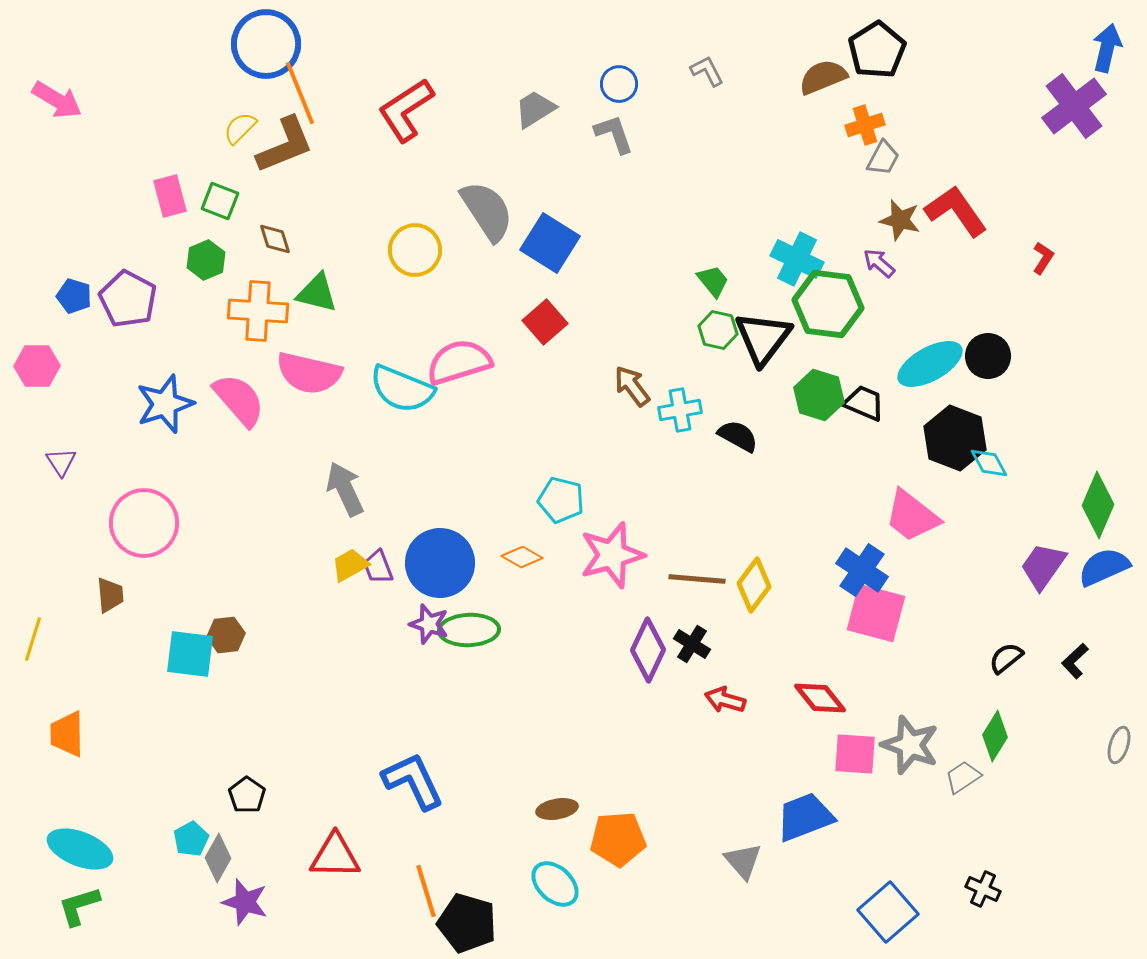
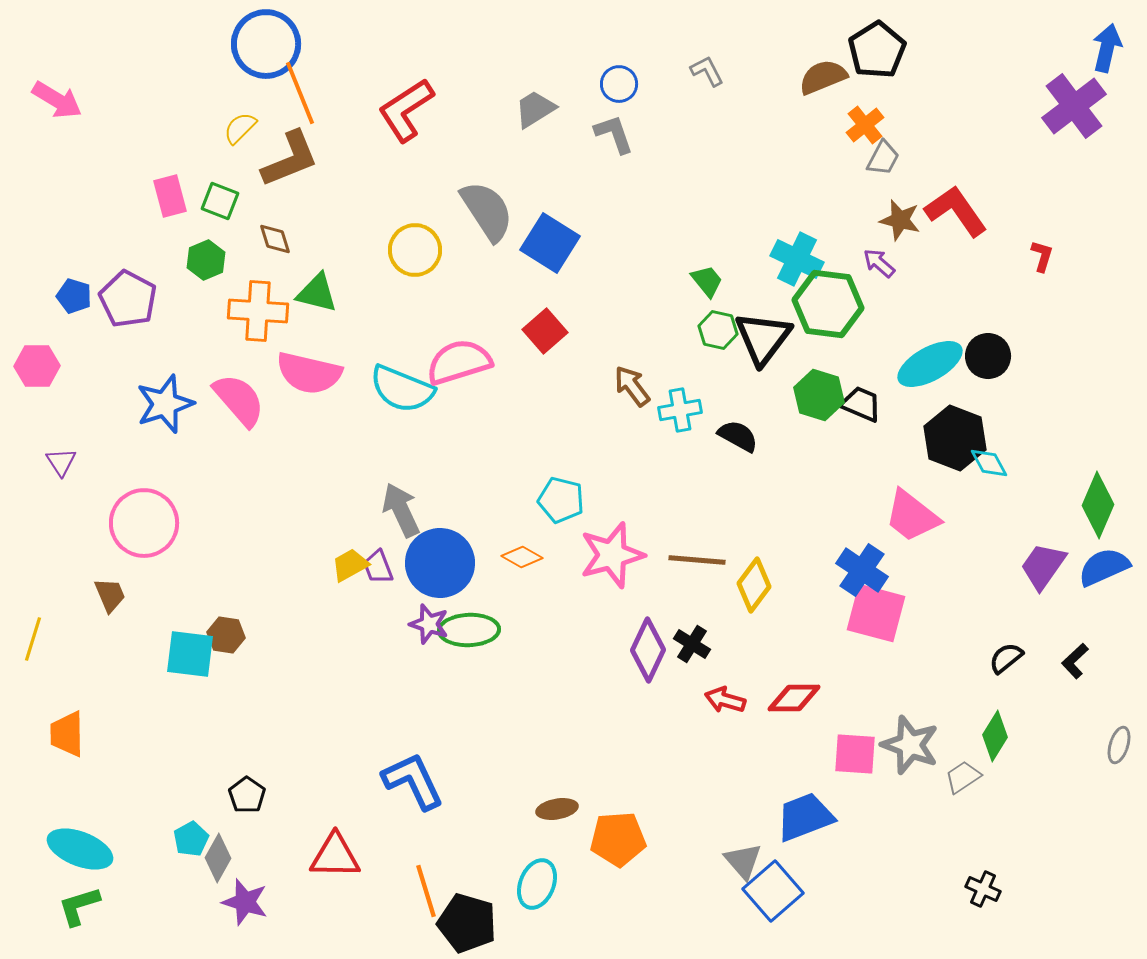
orange cross at (865, 125): rotated 21 degrees counterclockwise
brown L-shape at (285, 145): moved 5 px right, 14 px down
red L-shape at (1043, 258): moved 1 px left, 2 px up; rotated 16 degrees counterclockwise
green trapezoid at (713, 281): moved 6 px left
red square at (545, 322): moved 9 px down
black trapezoid at (864, 403): moved 3 px left, 1 px down
gray arrow at (345, 489): moved 56 px right, 21 px down
brown line at (697, 579): moved 19 px up
brown trapezoid at (110, 595): rotated 18 degrees counterclockwise
brown hexagon at (226, 635): rotated 15 degrees clockwise
red diamond at (820, 698): moved 26 px left; rotated 52 degrees counterclockwise
cyan ellipse at (555, 884): moved 18 px left; rotated 69 degrees clockwise
blue square at (888, 912): moved 115 px left, 21 px up
